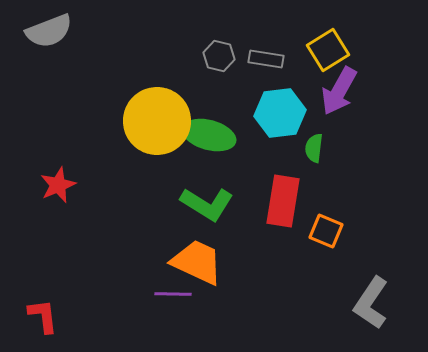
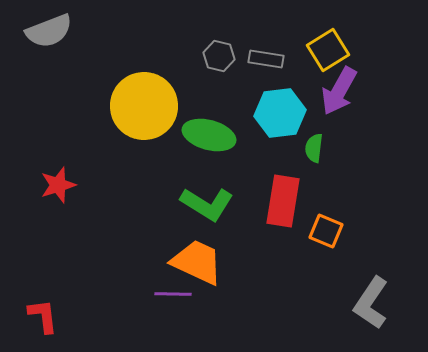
yellow circle: moved 13 px left, 15 px up
red star: rotated 6 degrees clockwise
